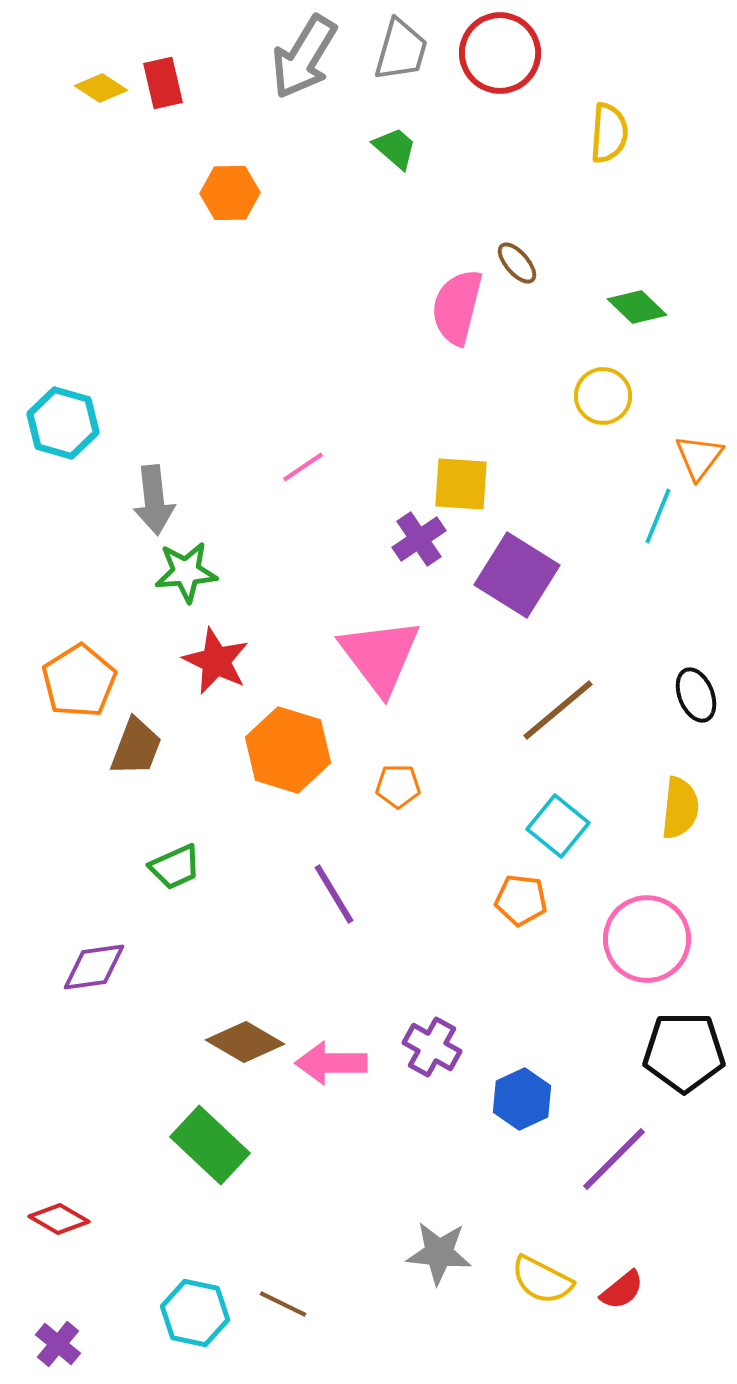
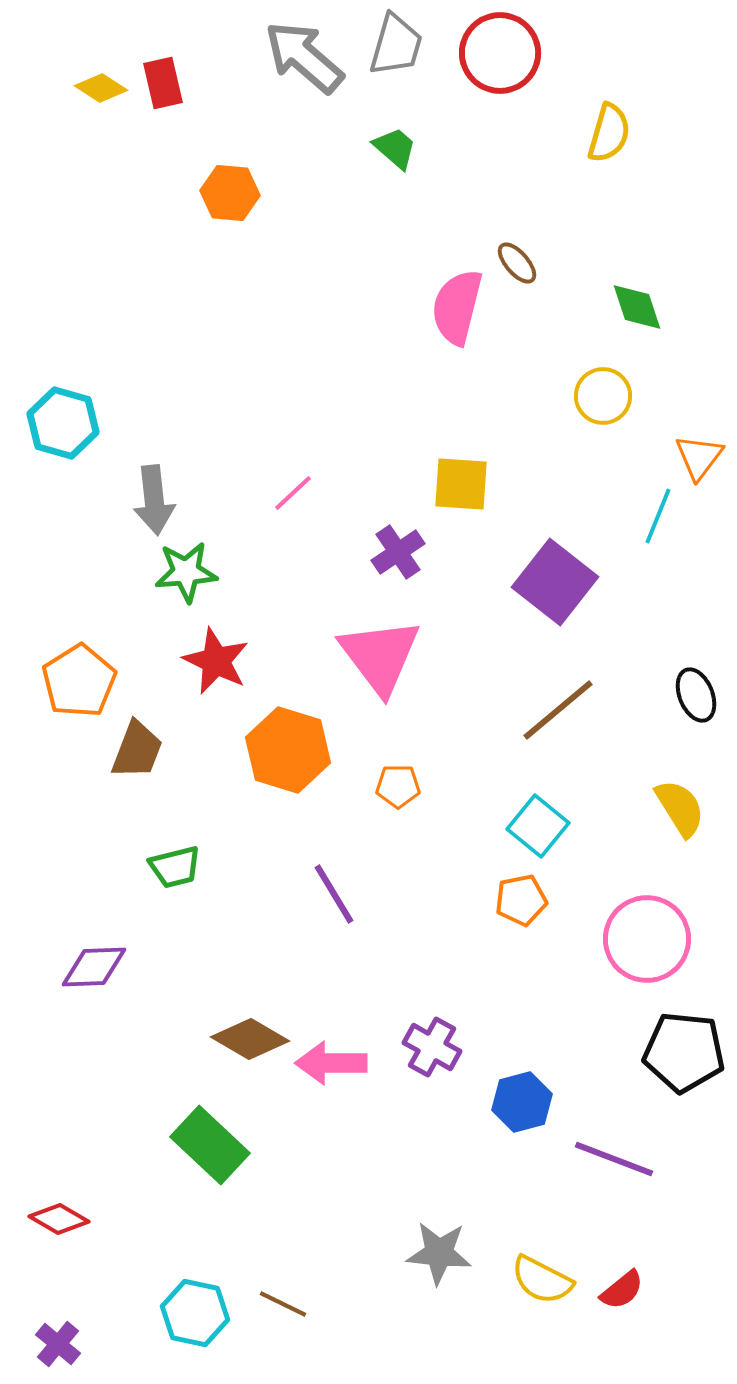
gray trapezoid at (401, 50): moved 5 px left, 5 px up
gray arrow at (304, 57): rotated 100 degrees clockwise
yellow semicircle at (609, 133): rotated 12 degrees clockwise
orange hexagon at (230, 193): rotated 6 degrees clockwise
green diamond at (637, 307): rotated 28 degrees clockwise
pink line at (303, 467): moved 10 px left, 26 px down; rotated 9 degrees counterclockwise
purple cross at (419, 539): moved 21 px left, 13 px down
purple square at (517, 575): moved 38 px right, 7 px down; rotated 6 degrees clockwise
brown trapezoid at (136, 747): moved 1 px right, 3 px down
yellow semicircle at (680, 808): rotated 38 degrees counterclockwise
cyan square at (558, 826): moved 20 px left
green trapezoid at (175, 867): rotated 10 degrees clockwise
orange pentagon at (521, 900): rotated 18 degrees counterclockwise
purple diamond at (94, 967): rotated 6 degrees clockwise
brown diamond at (245, 1042): moved 5 px right, 3 px up
black pentagon at (684, 1052): rotated 6 degrees clockwise
blue hexagon at (522, 1099): moved 3 px down; rotated 10 degrees clockwise
purple line at (614, 1159): rotated 66 degrees clockwise
